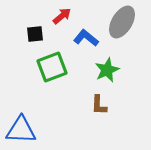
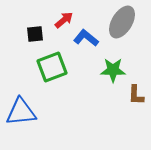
red arrow: moved 2 px right, 4 px down
green star: moved 6 px right; rotated 25 degrees clockwise
brown L-shape: moved 37 px right, 10 px up
blue triangle: moved 18 px up; rotated 8 degrees counterclockwise
